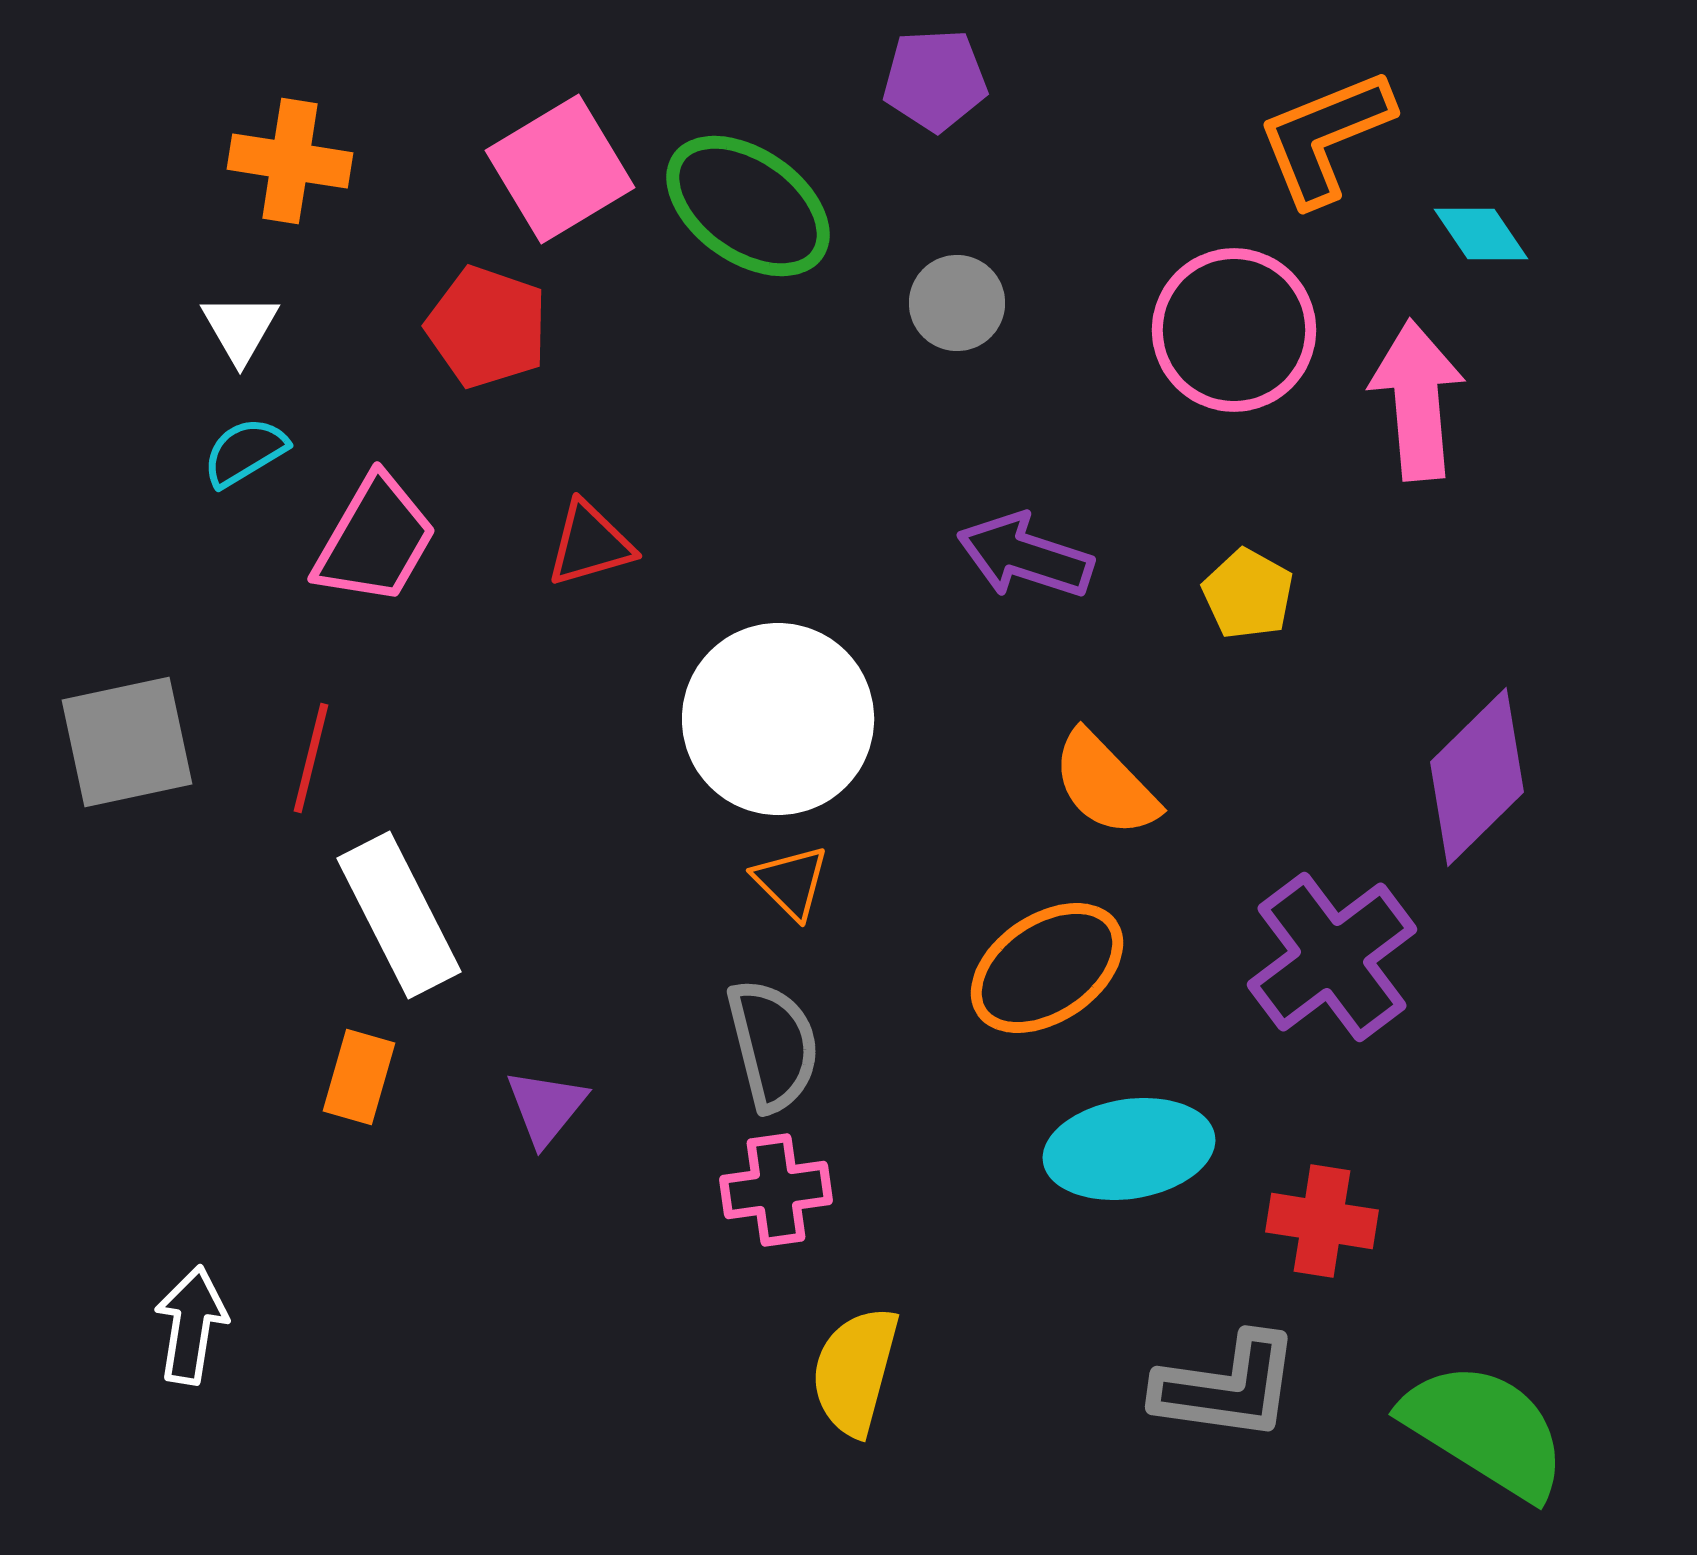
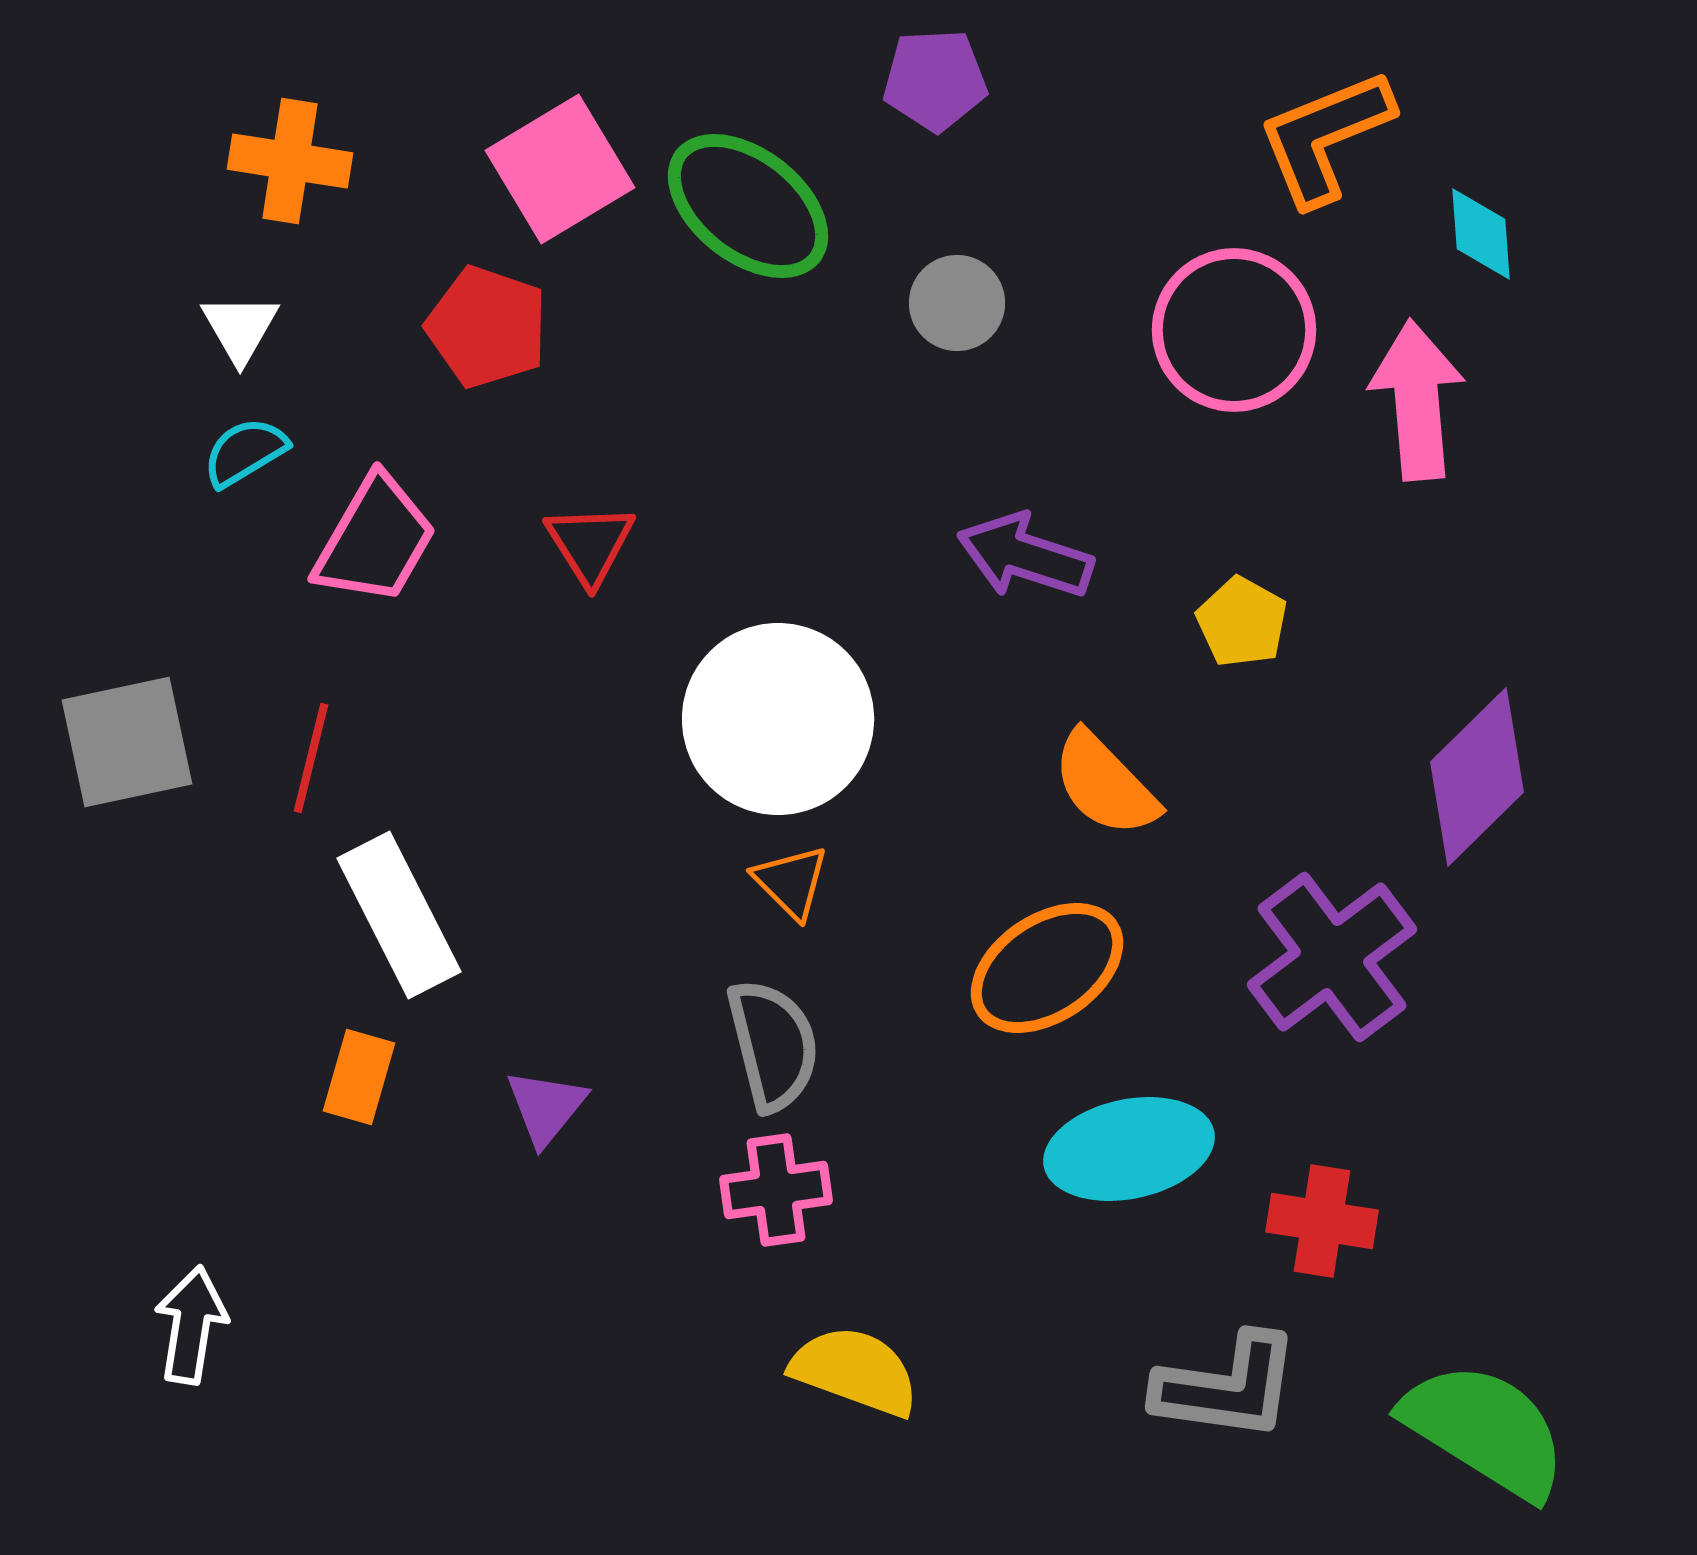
green ellipse: rotated 3 degrees clockwise
cyan diamond: rotated 30 degrees clockwise
red triangle: rotated 46 degrees counterclockwise
yellow pentagon: moved 6 px left, 28 px down
cyan ellipse: rotated 3 degrees counterclockwise
yellow semicircle: rotated 95 degrees clockwise
